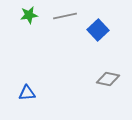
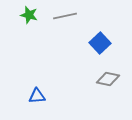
green star: rotated 24 degrees clockwise
blue square: moved 2 px right, 13 px down
blue triangle: moved 10 px right, 3 px down
